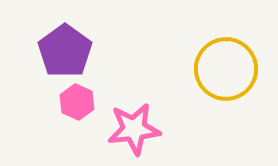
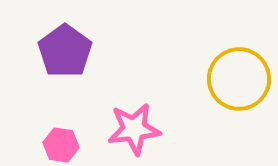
yellow circle: moved 13 px right, 10 px down
pink hexagon: moved 16 px left, 43 px down; rotated 16 degrees counterclockwise
